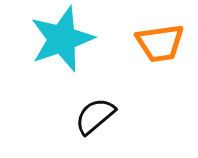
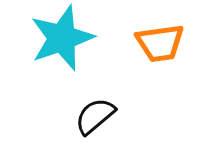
cyan star: moved 1 px up
